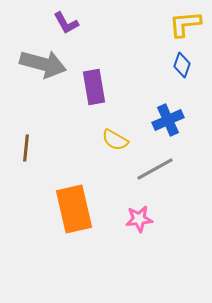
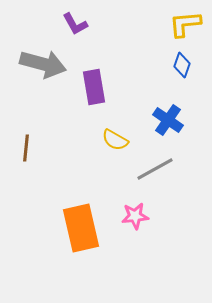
purple L-shape: moved 9 px right, 1 px down
blue cross: rotated 32 degrees counterclockwise
orange rectangle: moved 7 px right, 19 px down
pink star: moved 4 px left, 3 px up
